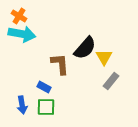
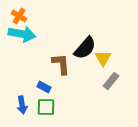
yellow triangle: moved 1 px left, 1 px down
brown L-shape: moved 1 px right
